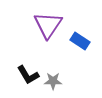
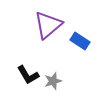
purple triangle: rotated 16 degrees clockwise
gray star: rotated 18 degrees counterclockwise
